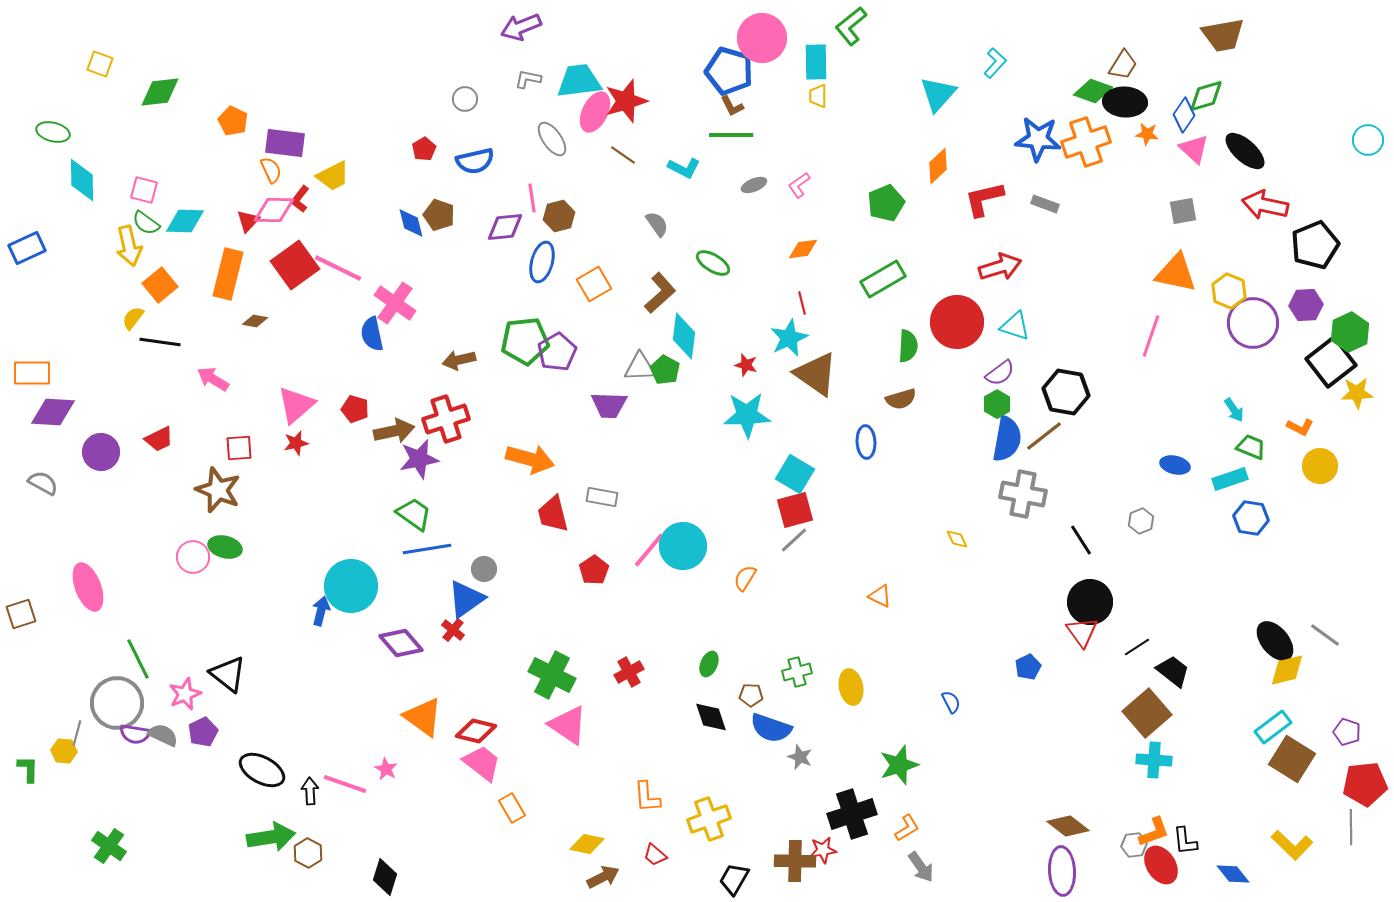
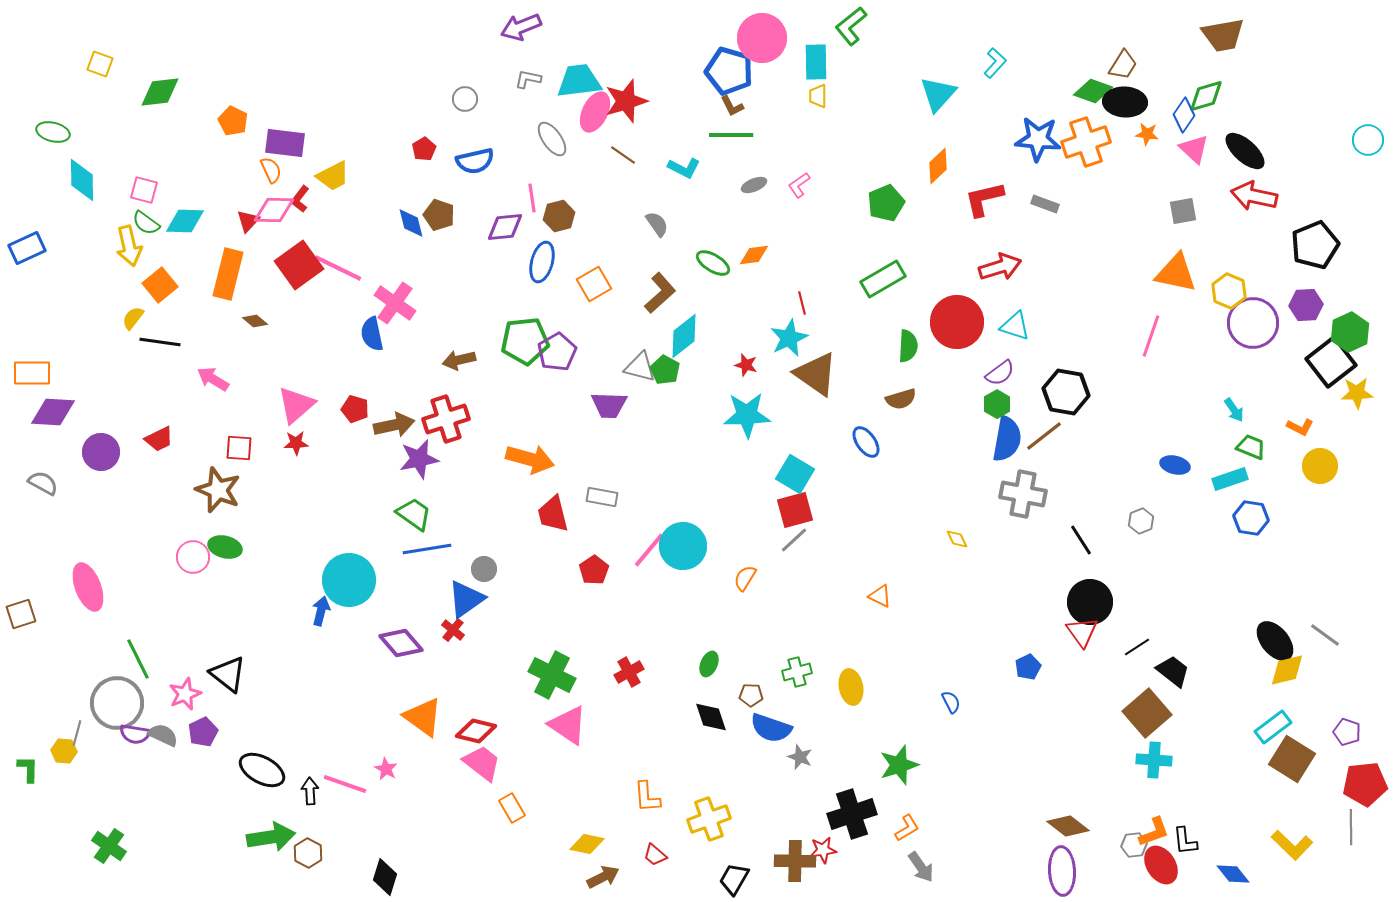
red arrow at (1265, 205): moved 11 px left, 9 px up
orange diamond at (803, 249): moved 49 px left, 6 px down
red square at (295, 265): moved 4 px right
brown diamond at (255, 321): rotated 30 degrees clockwise
cyan diamond at (684, 336): rotated 45 degrees clockwise
gray triangle at (640, 367): rotated 16 degrees clockwise
brown arrow at (394, 431): moved 6 px up
blue ellipse at (866, 442): rotated 32 degrees counterclockwise
red star at (296, 443): rotated 10 degrees clockwise
red square at (239, 448): rotated 8 degrees clockwise
cyan circle at (351, 586): moved 2 px left, 6 px up
